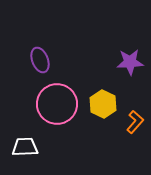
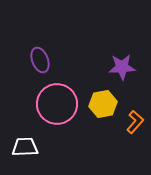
purple star: moved 8 px left, 5 px down
yellow hexagon: rotated 24 degrees clockwise
